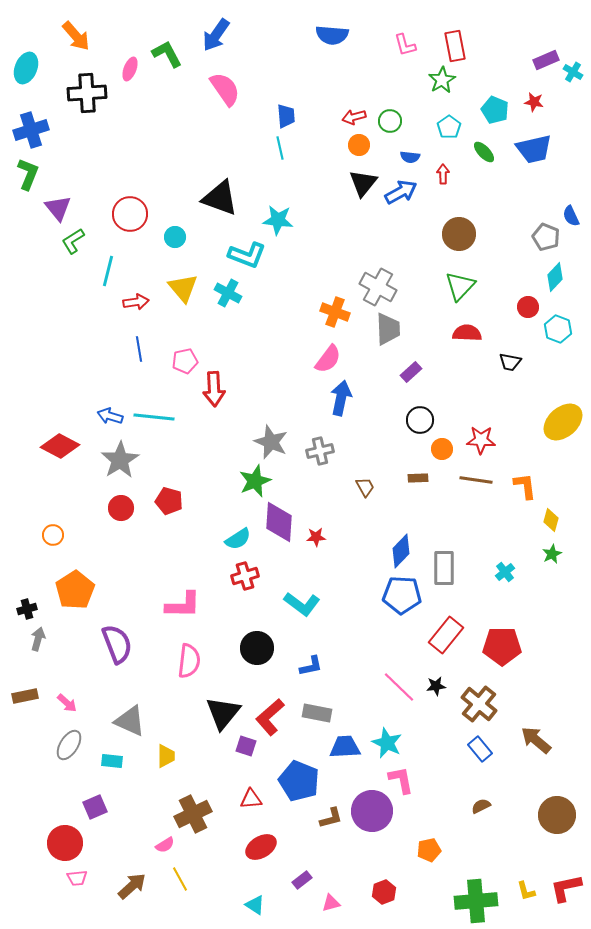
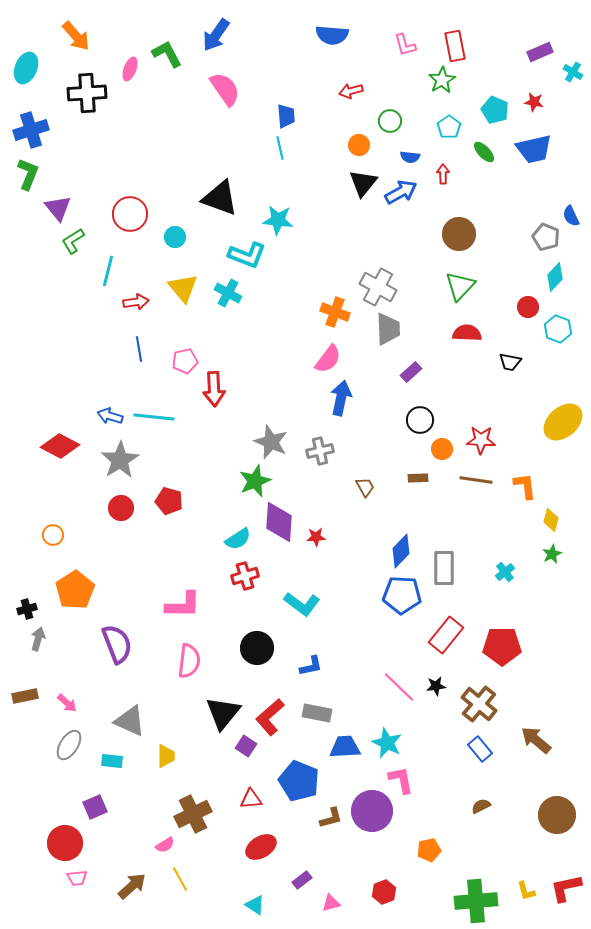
purple rectangle at (546, 60): moved 6 px left, 8 px up
red arrow at (354, 117): moved 3 px left, 26 px up
purple square at (246, 746): rotated 15 degrees clockwise
